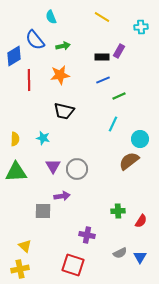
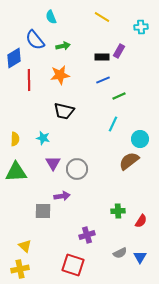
blue diamond: moved 2 px down
purple triangle: moved 3 px up
purple cross: rotated 28 degrees counterclockwise
